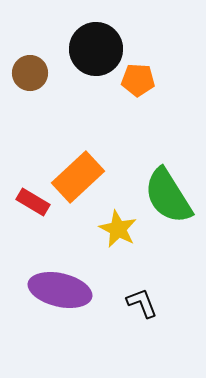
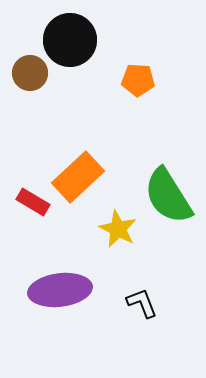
black circle: moved 26 px left, 9 px up
purple ellipse: rotated 20 degrees counterclockwise
